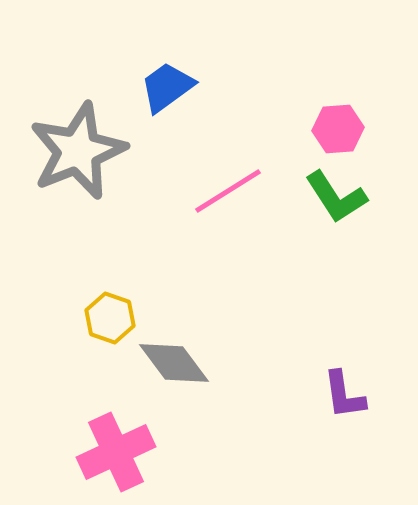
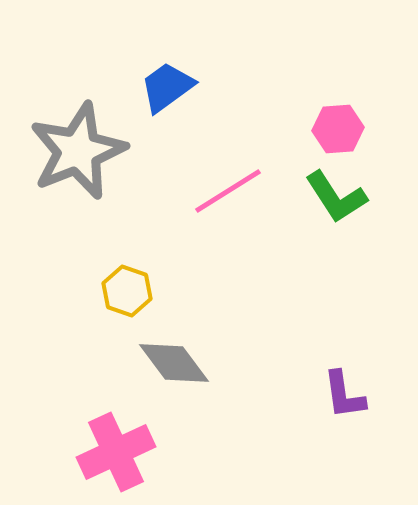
yellow hexagon: moved 17 px right, 27 px up
